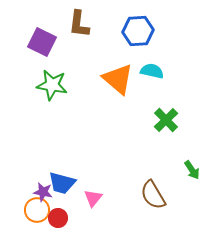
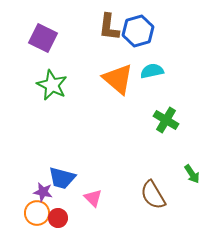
brown L-shape: moved 30 px right, 3 px down
blue hexagon: rotated 12 degrees counterclockwise
purple square: moved 1 px right, 4 px up
cyan semicircle: rotated 25 degrees counterclockwise
green star: rotated 16 degrees clockwise
green cross: rotated 15 degrees counterclockwise
green arrow: moved 4 px down
blue trapezoid: moved 5 px up
pink triangle: rotated 24 degrees counterclockwise
orange circle: moved 3 px down
